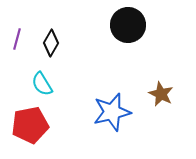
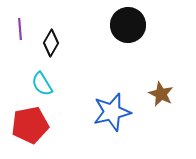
purple line: moved 3 px right, 10 px up; rotated 20 degrees counterclockwise
